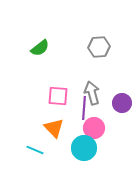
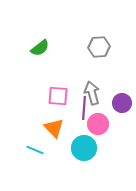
pink circle: moved 4 px right, 4 px up
